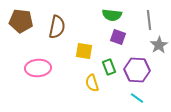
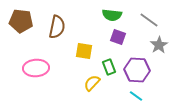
gray line: rotated 48 degrees counterclockwise
pink ellipse: moved 2 px left
yellow semicircle: rotated 60 degrees clockwise
cyan line: moved 1 px left, 2 px up
